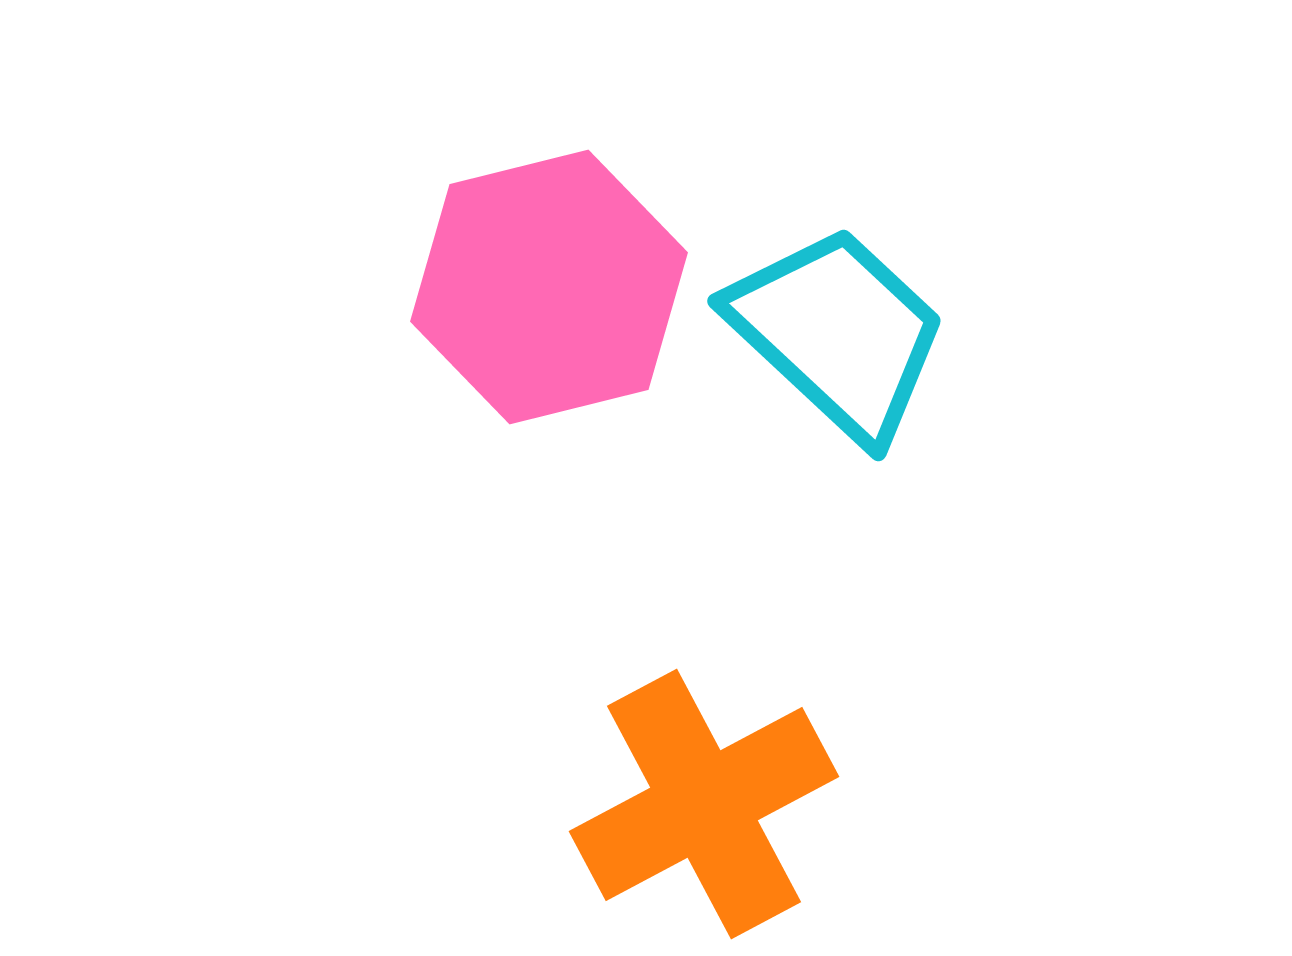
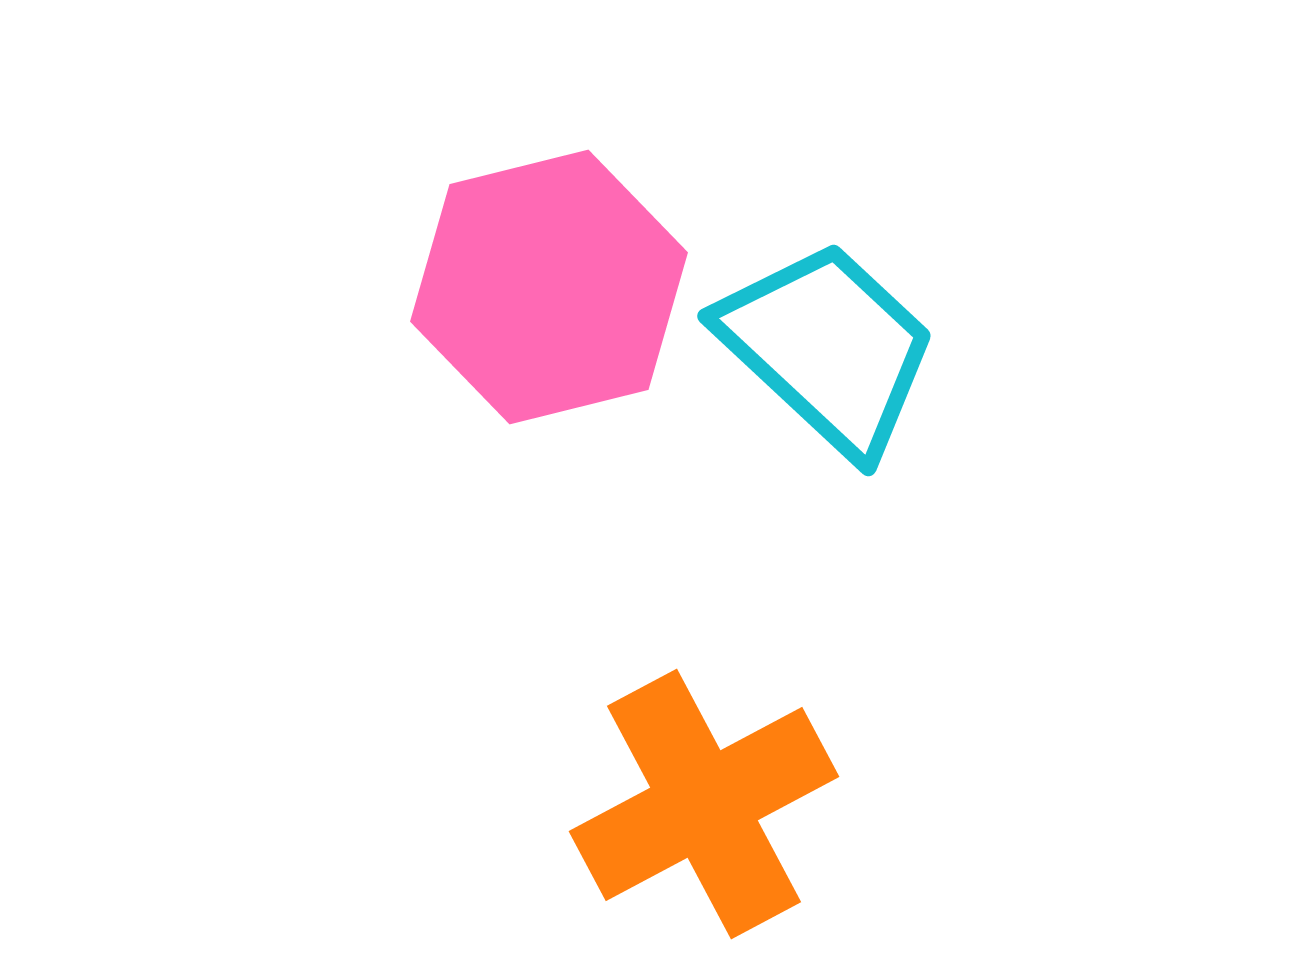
cyan trapezoid: moved 10 px left, 15 px down
